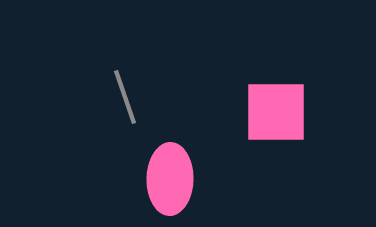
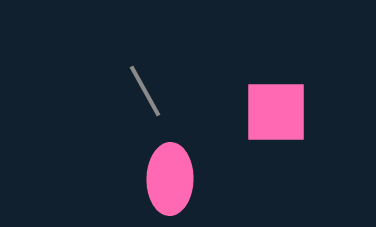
gray line: moved 20 px right, 6 px up; rotated 10 degrees counterclockwise
